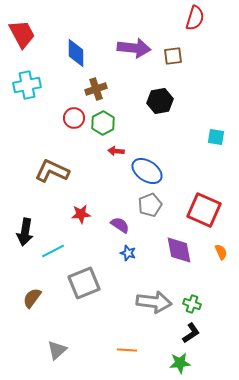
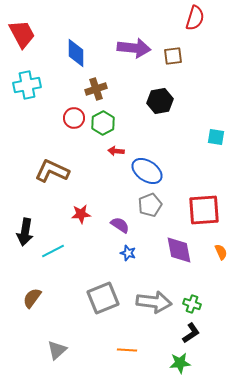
red square: rotated 28 degrees counterclockwise
gray square: moved 19 px right, 15 px down
